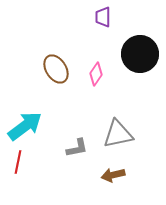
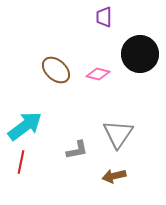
purple trapezoid: moved 1 px right
brown ellipse: moved 1 px down; rotated 16 degrees counterclockwise
pink diamond: moved 2 px right; rotated 70 degrees clockwise
gray triangle: rotated 44 degrees counterclockwise
gray L-shape: moved 2 px down
red line: moved 3 px right
brown arrow: moved 1 px right, 1 px down
